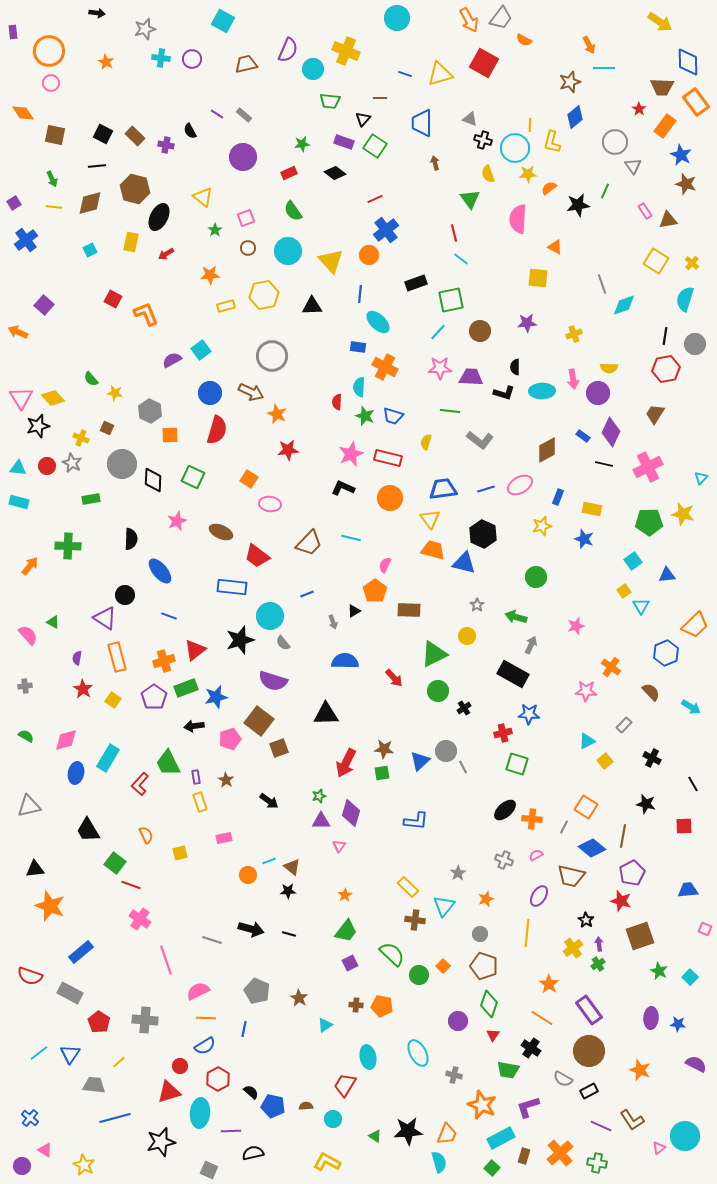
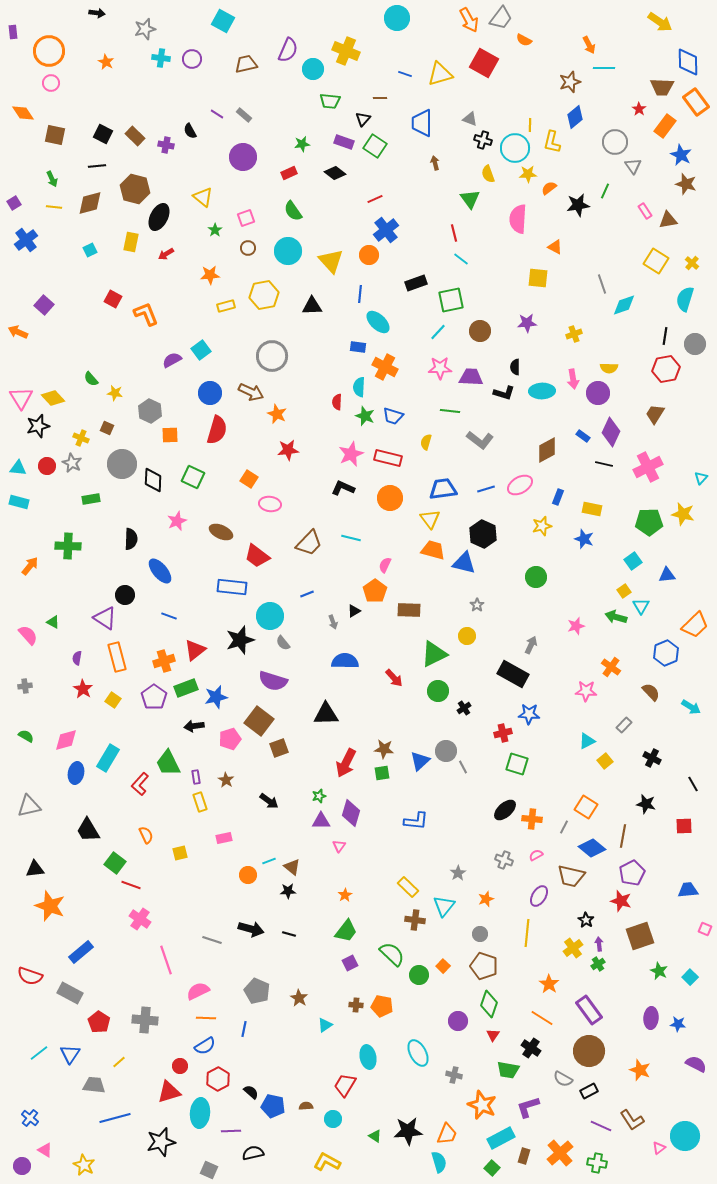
green arrow at (516, 617): moved 100 px right
